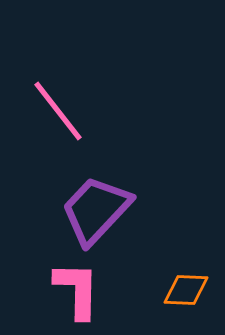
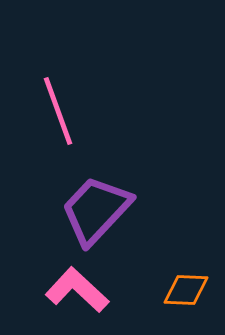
pink line: rotated 18 degrees clockwise
pink L-shape: rotated 48 degrees counterclockwise
